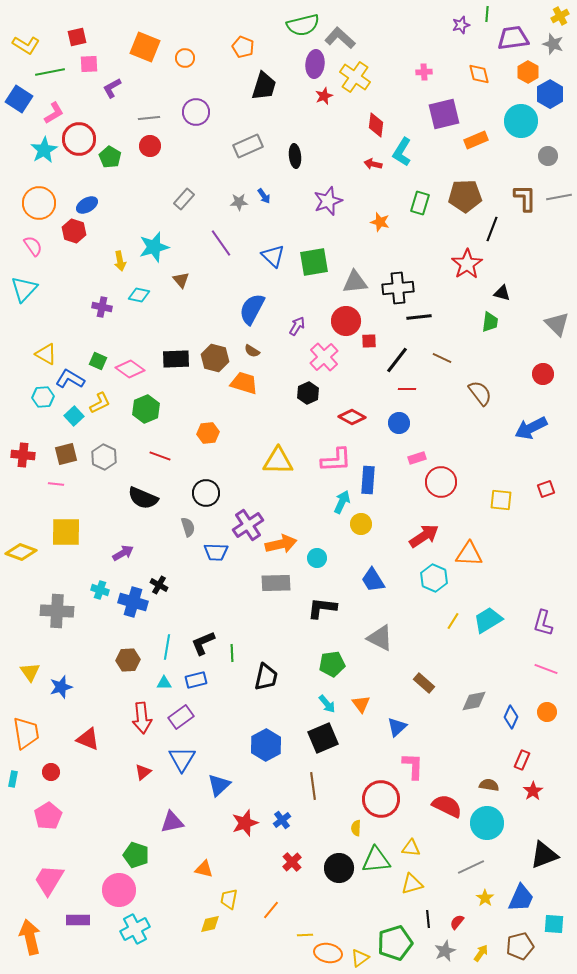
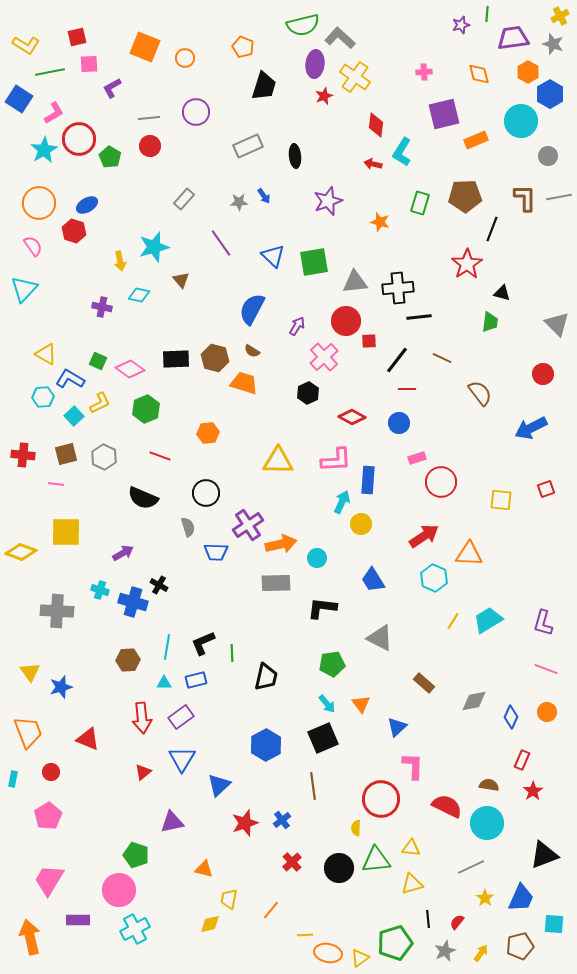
orange trapezoid at (26, 733): moved 2 px right, 1 px up; rotated 12 degrees counterclockwise
